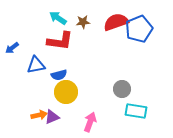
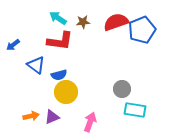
blue pentagon: moved 3 px right, 1 px down
blue arrow: moved 1 px right, 3 px up
blue triangle: rotated 48 degrees clockwise
cyan rectangle: moved 1 px left, 1 px up
orange arrow: moved 8 px left, 1 px down
